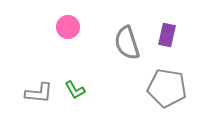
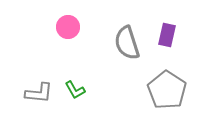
gray pentagon: moved 2 px down; rotated 24 degrees clockwise
